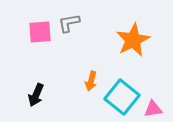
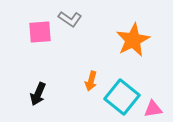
gray L-shape: moved 1 px right, 4 px up; rotated 135 degrees counterclockwise
black arrow: moved 2 px right, 1 px up
